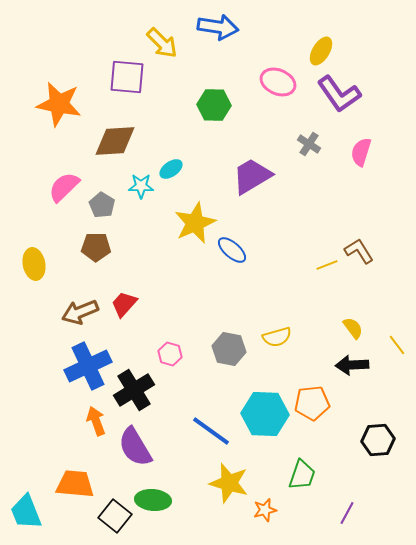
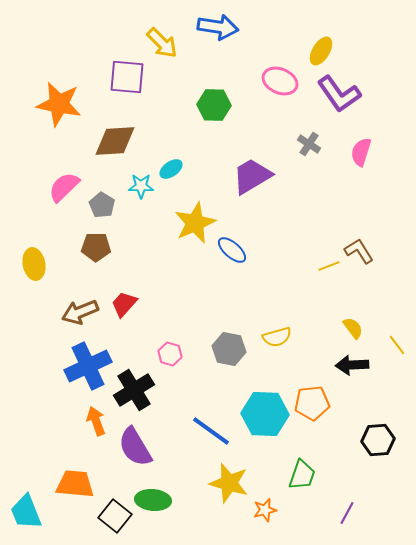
pink ellipse at (278, 82): moved 2 px right, 1 px up
yellow line at (327, 265): moved 2 px right, 1 px down
